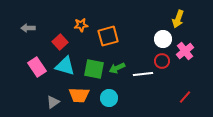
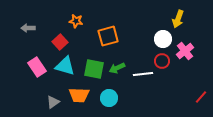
orange star: moved 5 px left, 4 px up; rotated 16 degrees clockwise
red line: moved 16 px right
